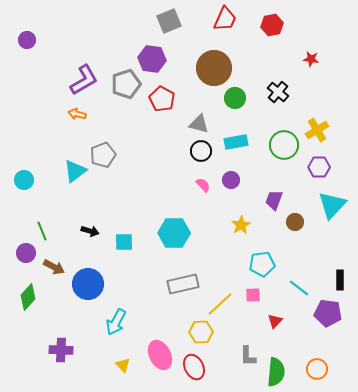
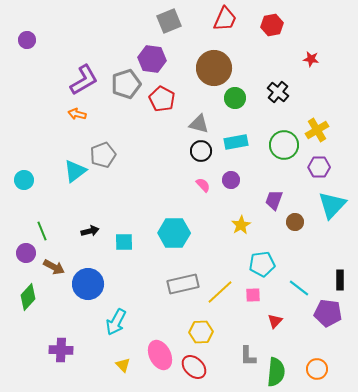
black arrow at (90, 231): rotated 30 degrees counterclockwise
yellow line at (220, 304): moved 12 px up
red ellipse at (194, 367): rotated 20 degrees counterclockwise
